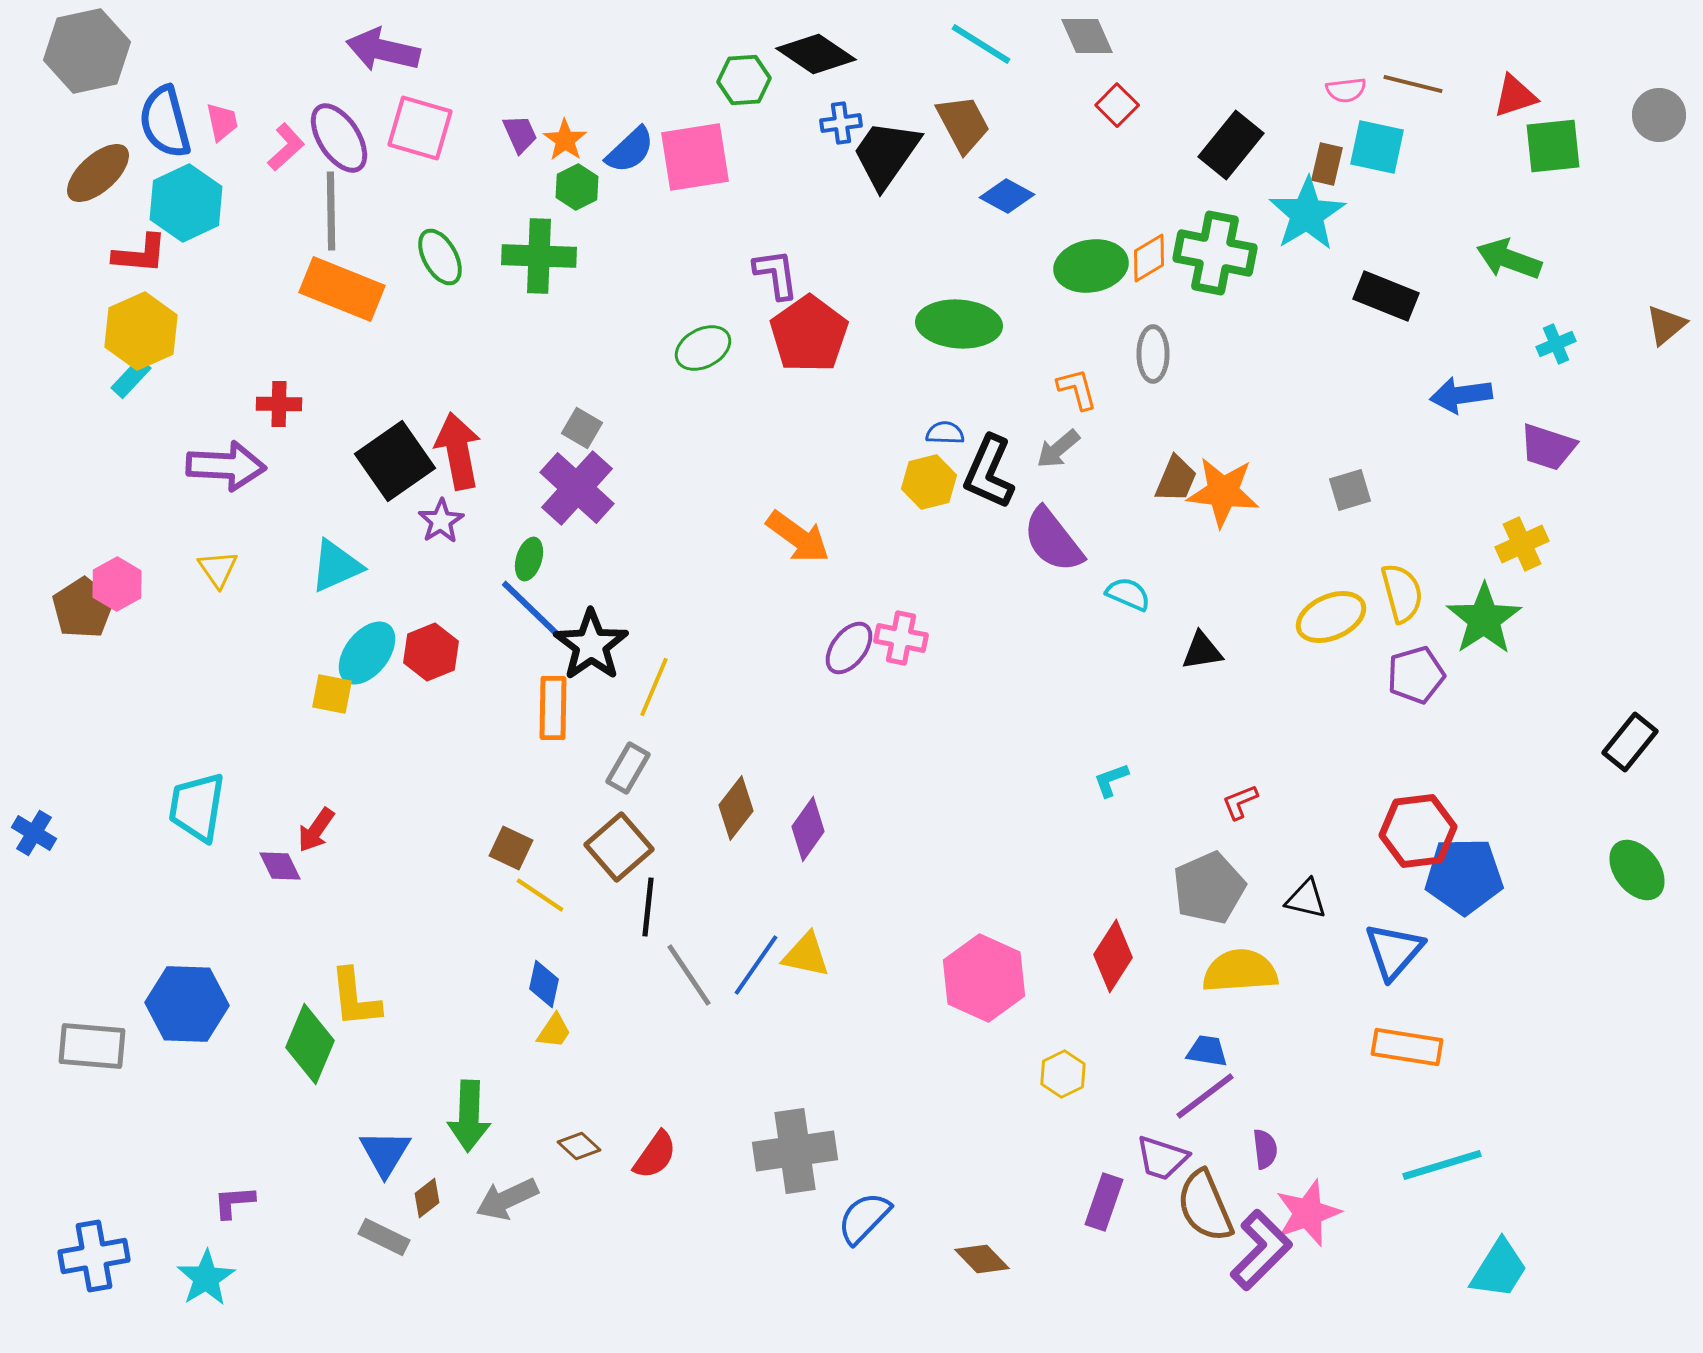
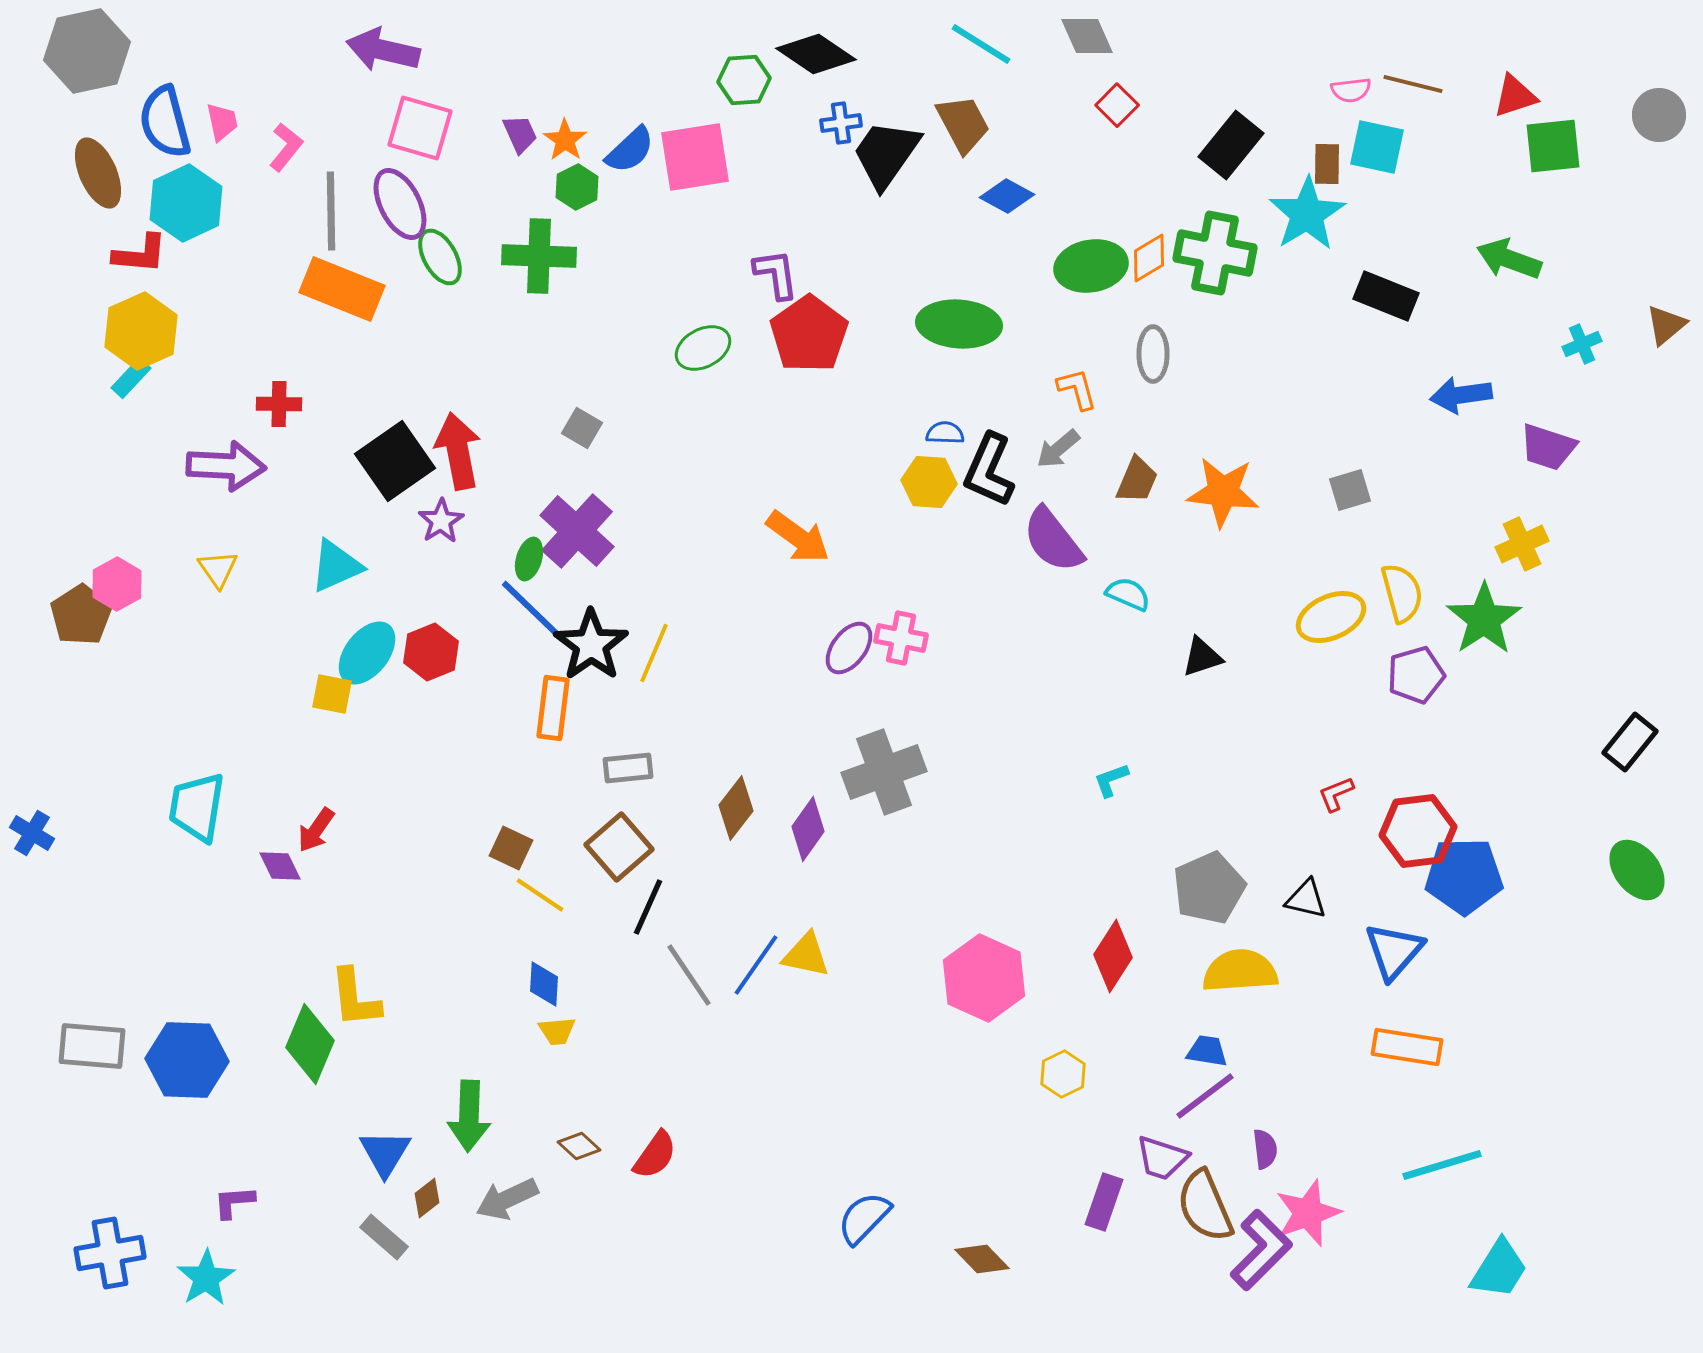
pink semicircle at (1346, 90): moved 5 px right
purple ellipse at (339, 138): moved 61 px right, 66 px down; rotated 6 degrees clockwise
pink L-shape at (286, 147): rotated 9 degrees counterclockwise
brown rectangle at (1327, 164): rotated 12 degrees counterclockwise
brown ellipse at (98, 173): rotated 72 degrees counterclockwise
cyan cross at (1556, 344): moved 26 px right
black L-shape at (989, 472): moved 2 px up
brown trapezoid at (1176, 479): moved 39 px left, 1 px down
yellow hexagon at (929, 482): rotated 18 degrees clockwise
purple cross at (577, 488): moved 43 px down
brown pentagon at (83, 608): moved 2 px left, 7 px down
black triangle at (1202, 651): moved 6 px down; rotated 9 degrees counterclockwise
yellow line at (654, 687): moved 34 px up
orange rectangle at (553, 708): rotated 6 degrees clockwise
gray rectangle at (628, 768): rotated 54 degrees clockwise
red L-shape at (1240, 802): moved 96 px right, 8 px up
blue cross at (34, 833): moved 2 px left
black line at (648, 907): rotated 18 degrees clockwise
blue diamond at (544, 984): rotated 9 degrees counterclockwise
blue hexagon at (187, 1004): moved 56 px down
yellow trapezoid at (554, 1031): moved 3 px right; rotated 51 degrees clockwise
gray cross at (795, 1151): moved 89 px right, 379 px up; rotated 12 degrees counterclockwise
gray rectangle at (384, 1237): rotated 15 degrees clockwise
blue cross at (94, 1256): moved 16 px right, 3 px up
